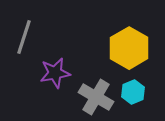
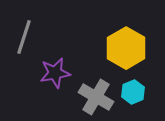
yellow hexagon: moved 3 px left
